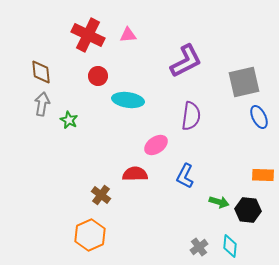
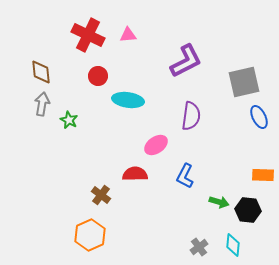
cyan diamond: moved 3 px right, 1 px up
